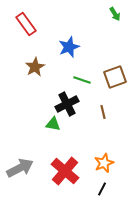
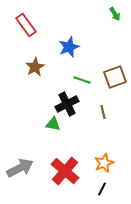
red rectangle: moved 1 px down
